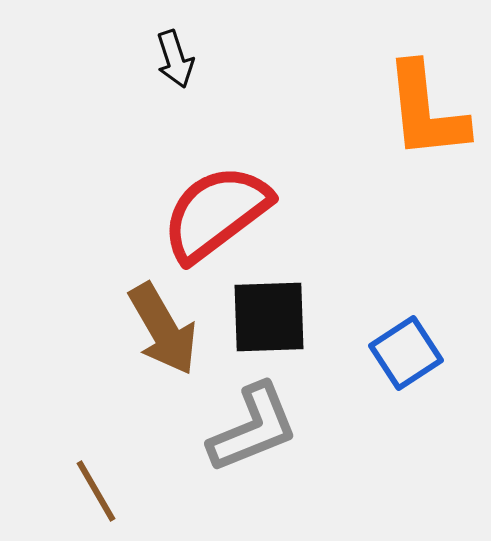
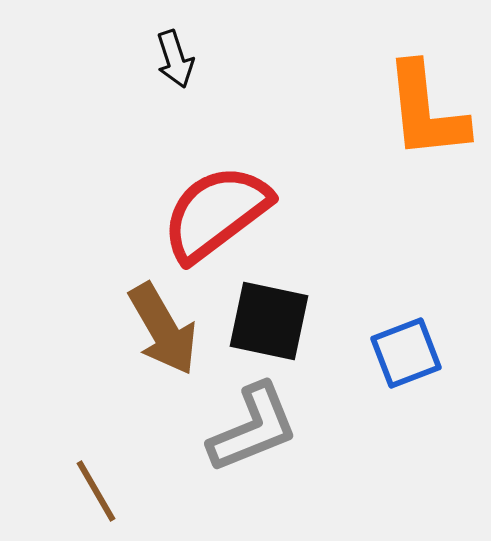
black square: moved 4 px down; rotated 14 degrees clockwise
blue square: rotated 12 degrees clockwise
